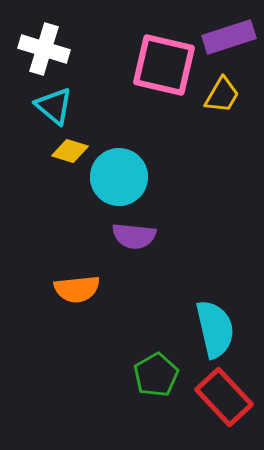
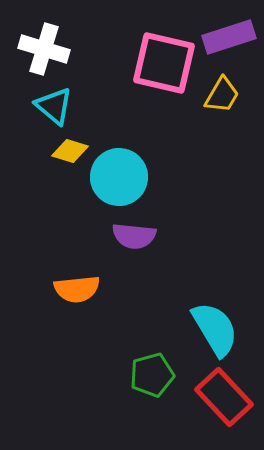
pink square: moved 2 px up
cyan semicircle: rotated 18 degrees counterclockwise
green pentagon: moved 4 px left; rotated 15 degrees clockwise
